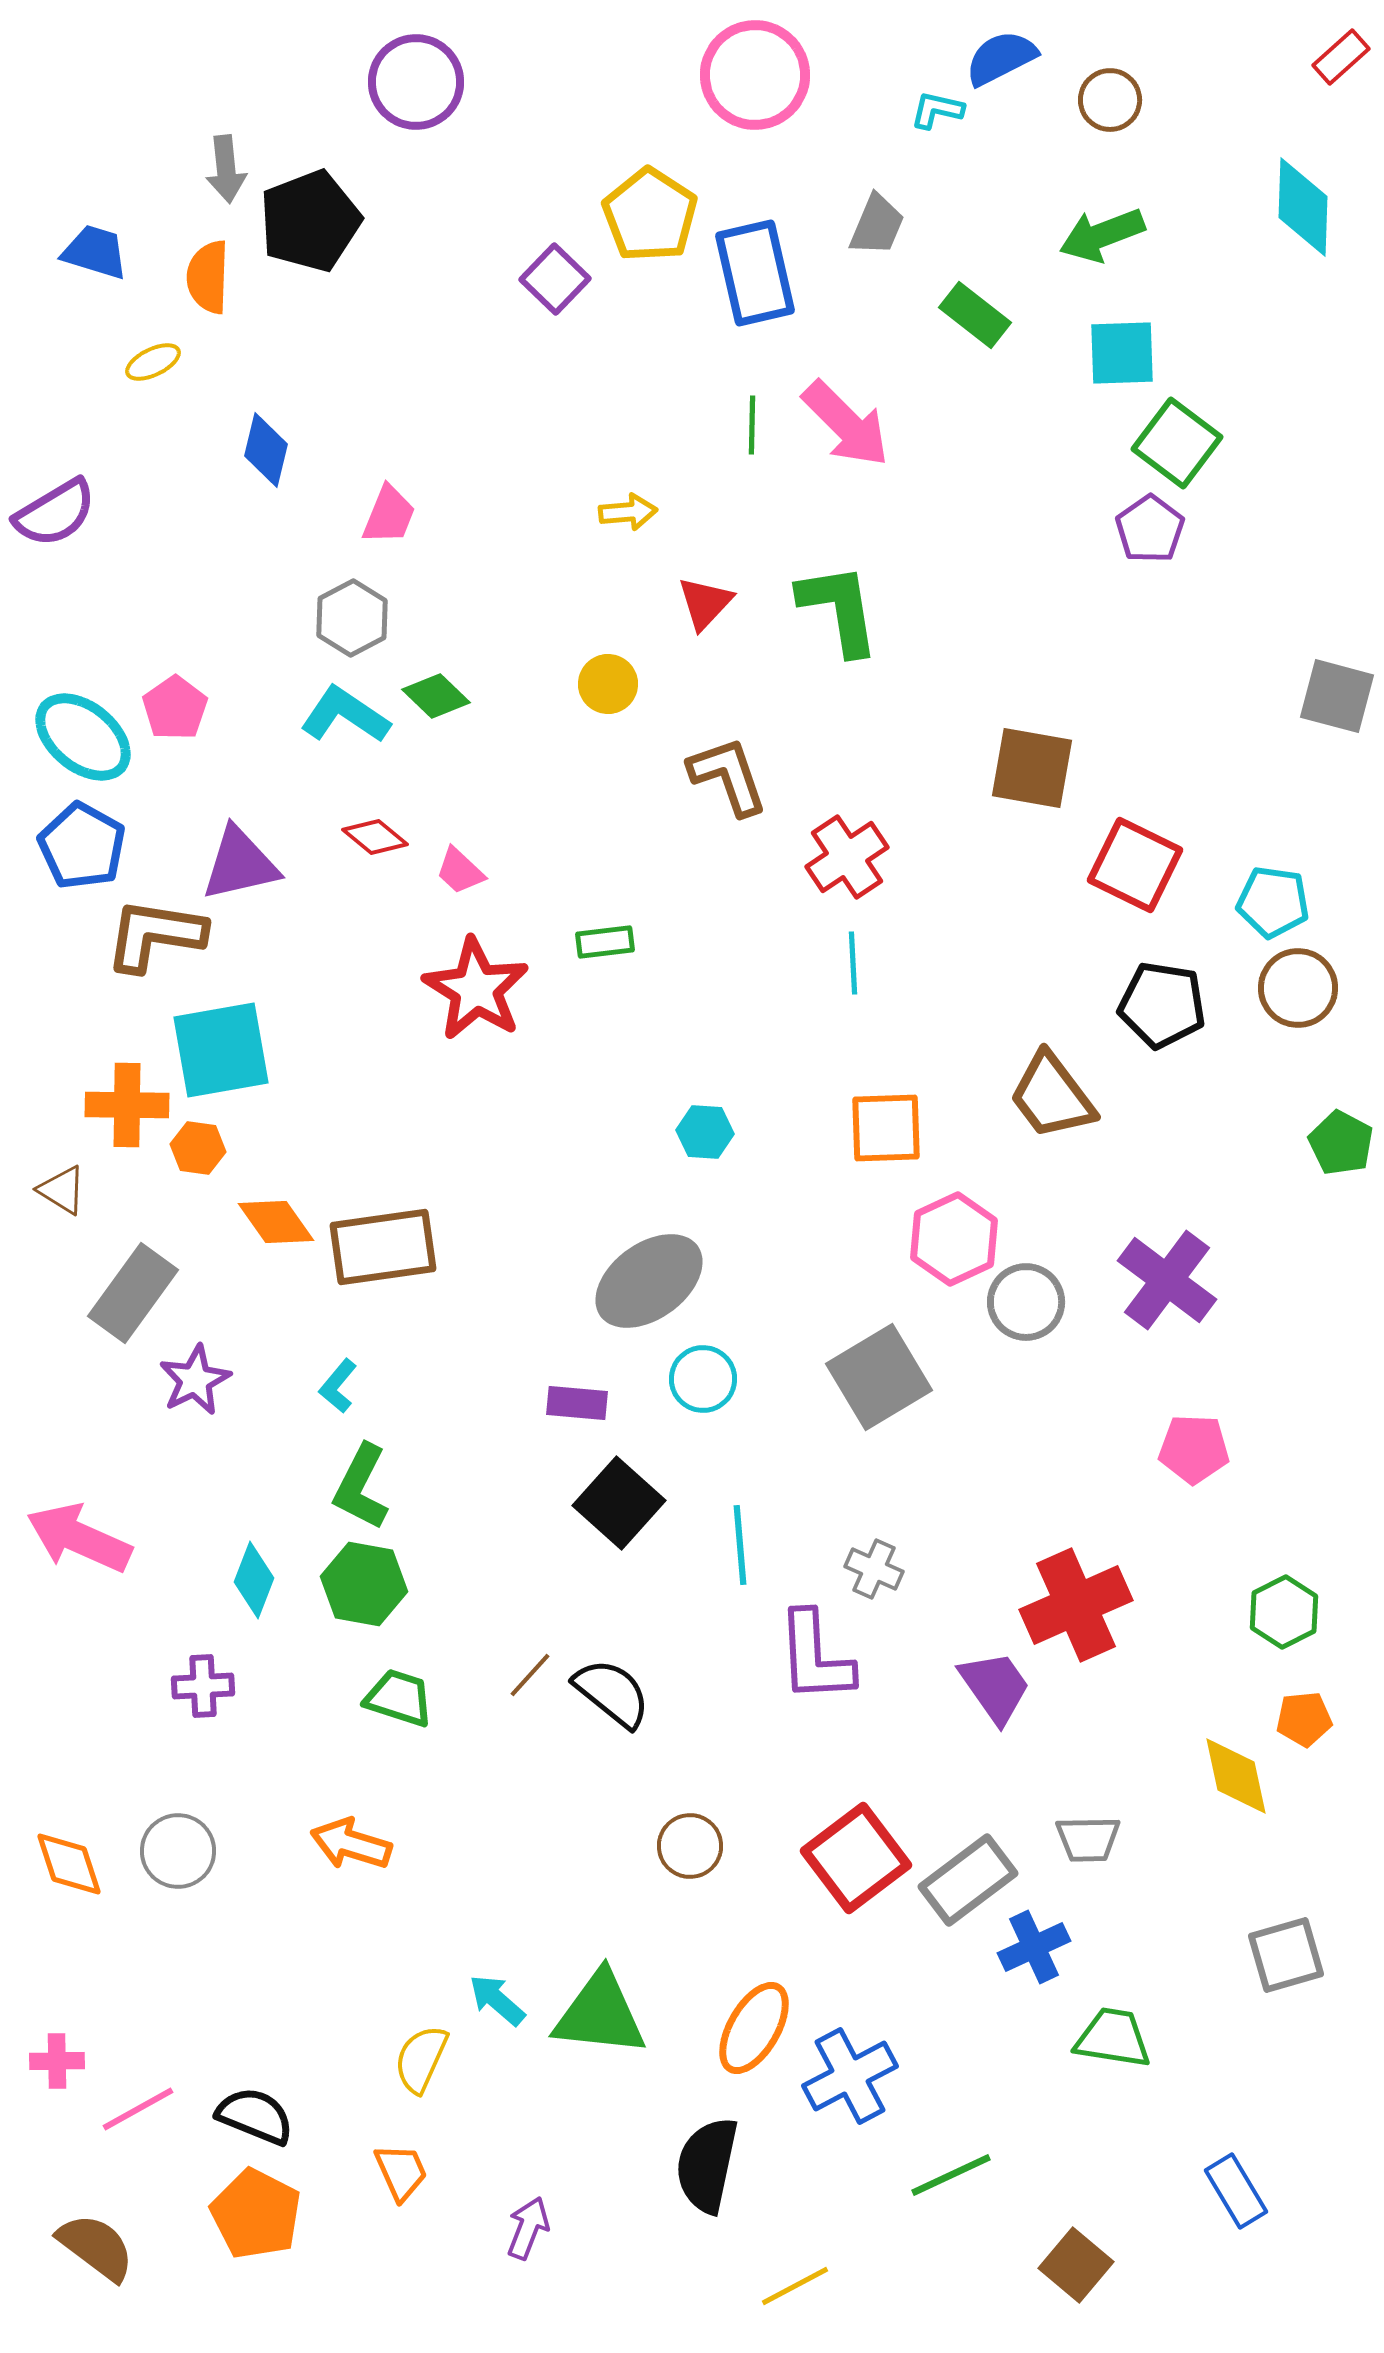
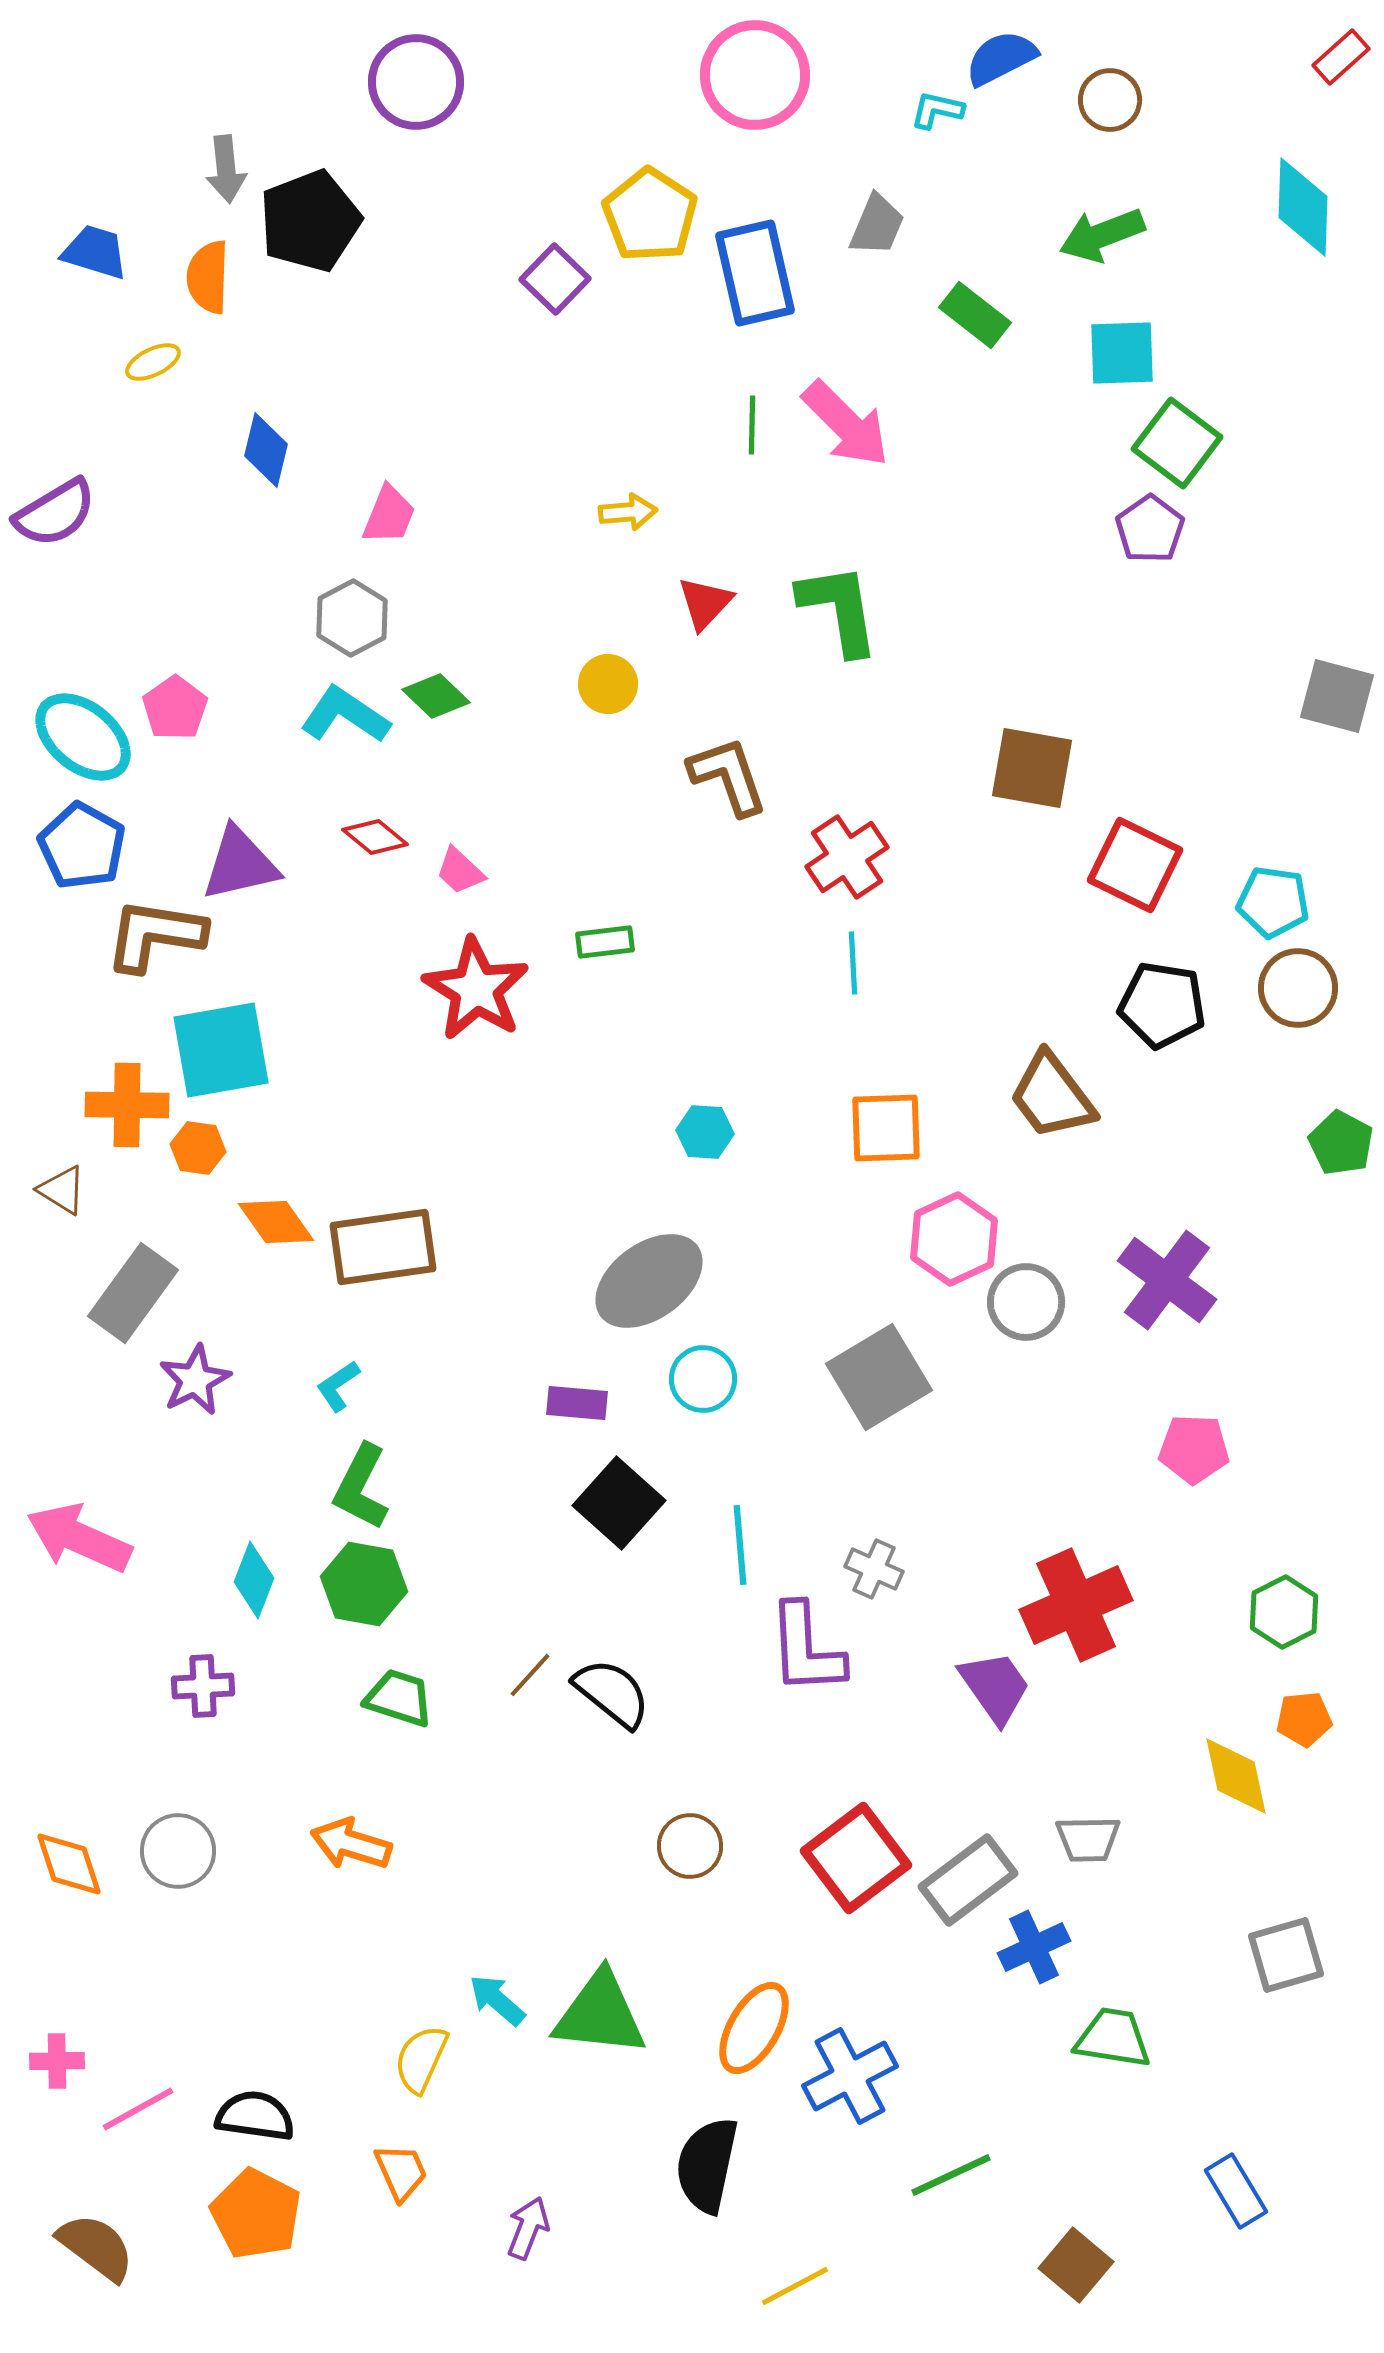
cyan L-shape at (338, 1386): rotated 16 degrees clockwise
purple L-shape at (815, 1657): moved 9 px left, 8 px up
black semicircle at (255, 2116): rotated 14 degrees counterclockwise
